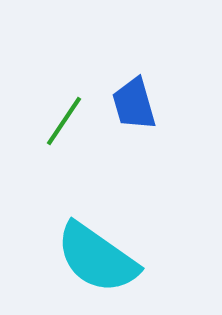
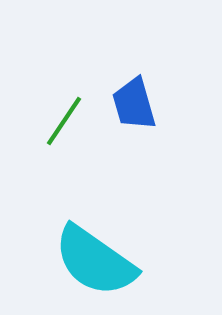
cyan semicircle: moved 2 px left, 3 px down
